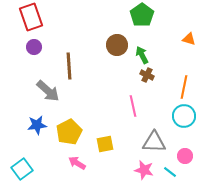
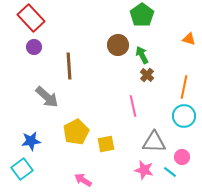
red rectangle: moved 1 px down; rotated 24 degrees counterclockwise
brown circle: moved 1 px right
brown cross: rotated 16 degrees clockwise
gray arrow: moved 1 px left, 6 px down
blue star: moved 6 px left, 16 px down
yellow pentagon: moved 7 px right
yellow square: moved 1 px right
pink circle: moved 3 px left, 1 px down
pink arrow: moved 6 px right, 17 px down
